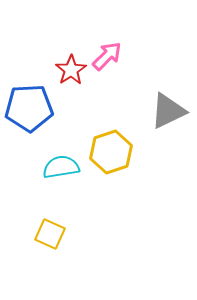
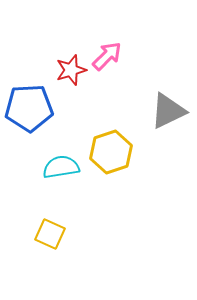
red star: rotated 16 degrees clockwise
